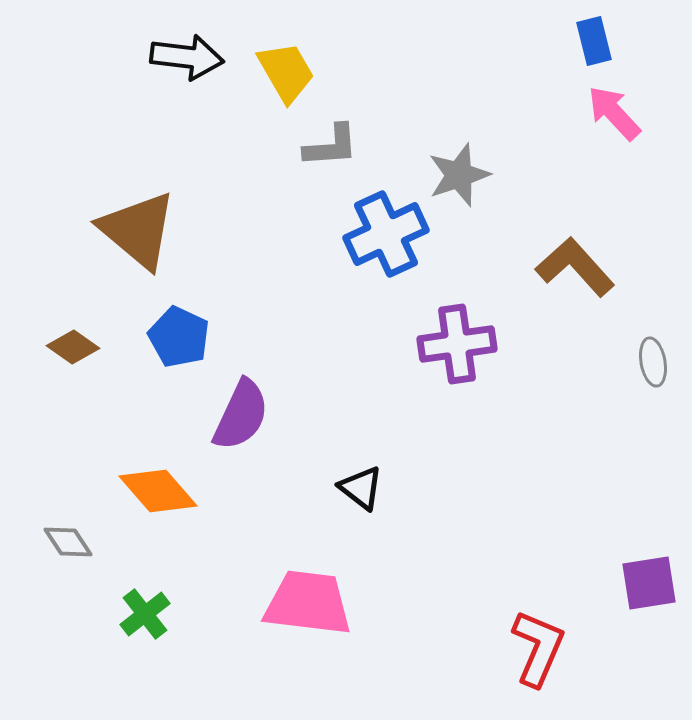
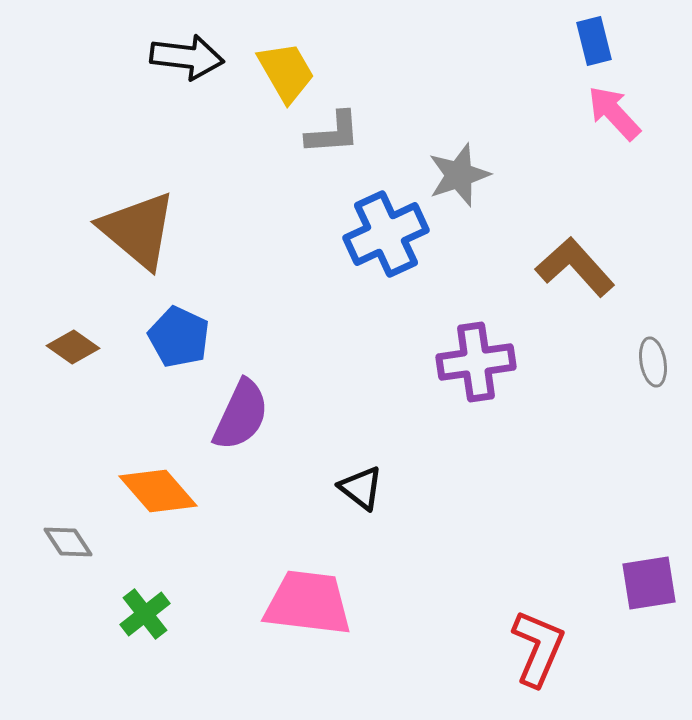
gray L-shape: moved 2 px right, 13 px up
purple cross: moved 19 px right, 18 px down
